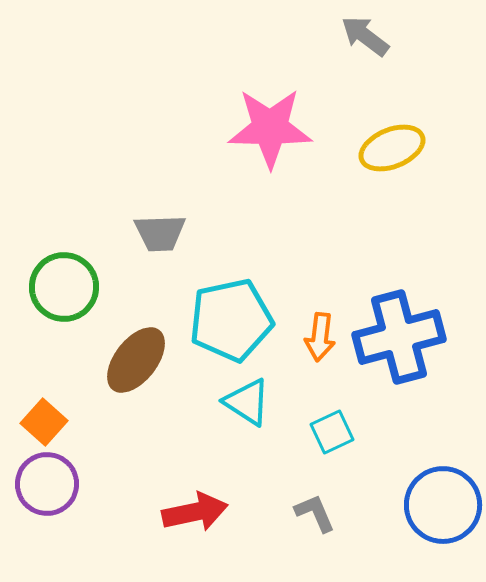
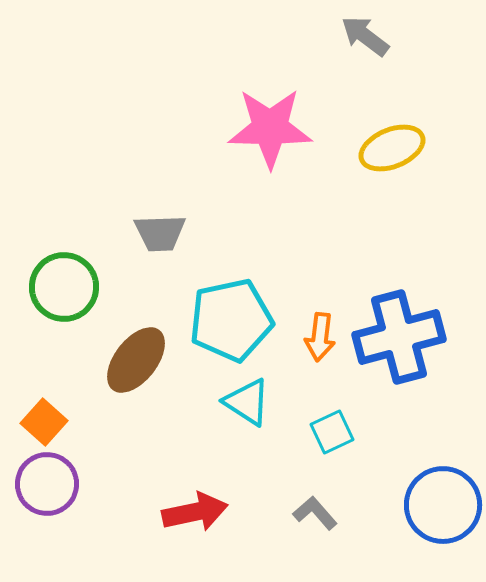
gray L-shape: rotated 18 degrees counterclockwise
